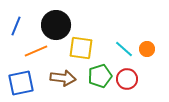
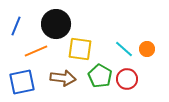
black circle: moved 1 px up
yellow square: moved 1 px left, 1 px down
green pentagon: rotated 25 degrees counterclockwise
blue square: moved 1 px right, 1 px up
